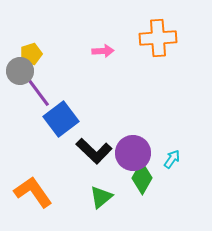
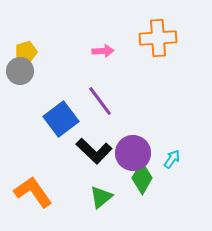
yellow pentagon: moved 5 px left, 2 px up
purple line: moved 62 px right, 9 px down
